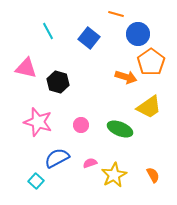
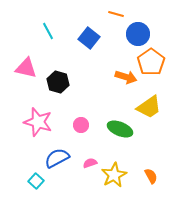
orange semicircle: moved 2 px left, 1 px down
